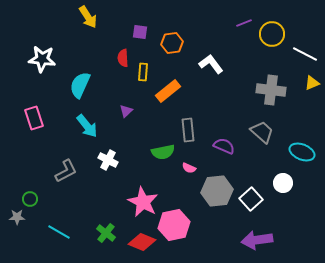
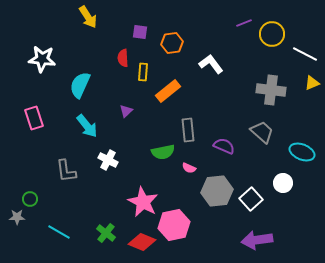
gray L-shape: rotated 110 degrees clockwise
